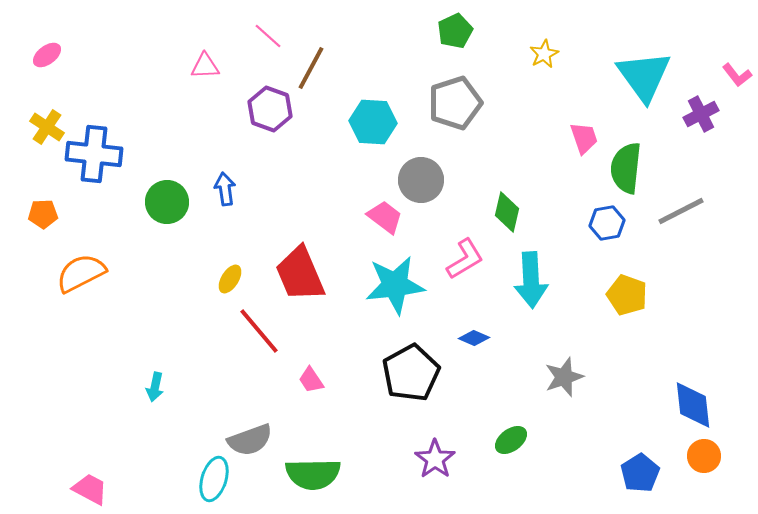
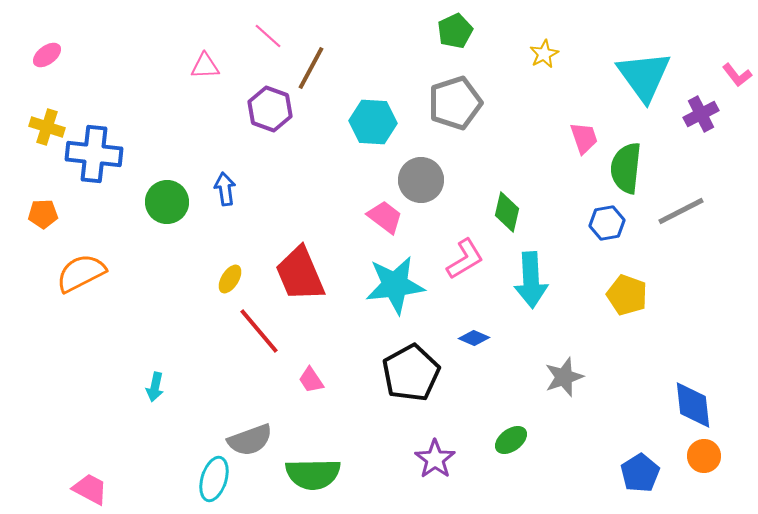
yellow cross at (47, 127): rotated 16 degrees counterclockwise
